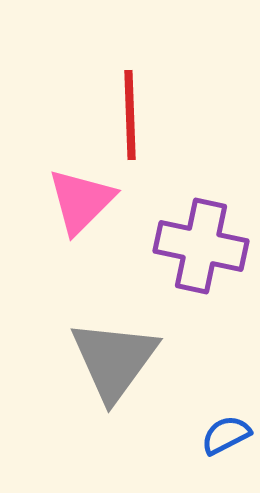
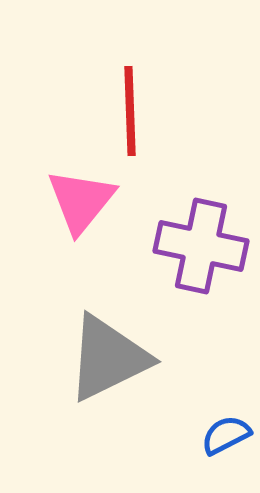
red line: moved 4 px up
pink triangle: rotated 6 degrees counterclockwise
gray triangle: moved 6 px left, 2 px up; rotated 28 degrees clockwise
